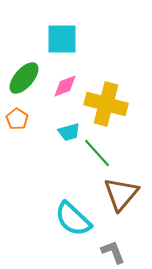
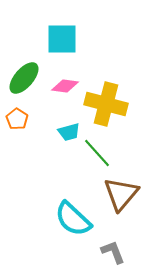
pink diamond: rotated 28 degrees clockwise
